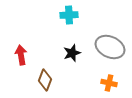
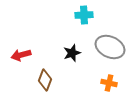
cyan cross: moved 15 px right
red arrow: rotated 96 degrees counterclockwise
